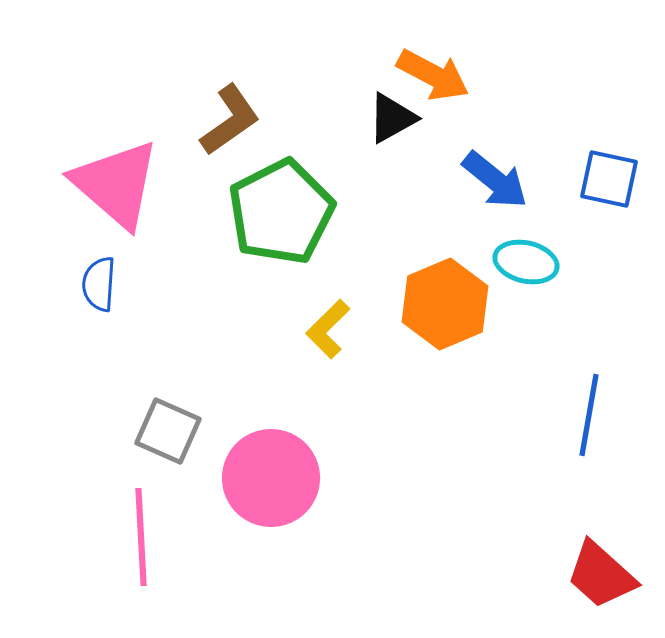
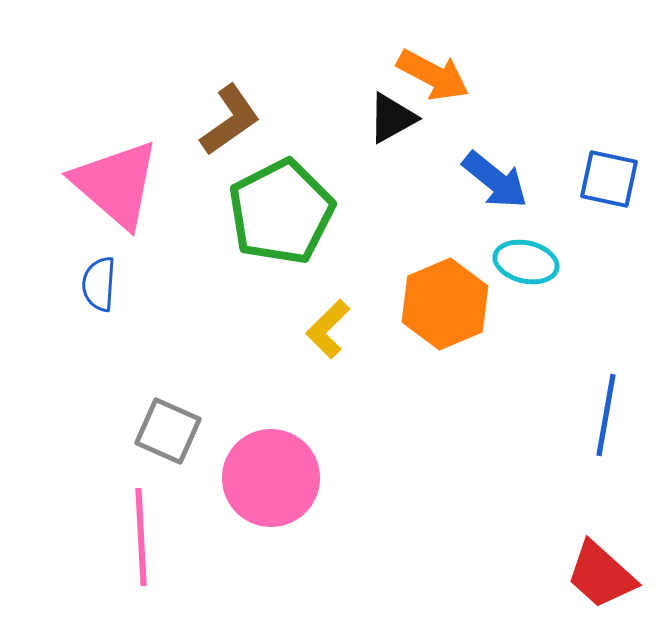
blue line: moved 17 px right
